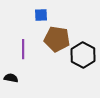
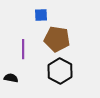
black hexagon: moved 23 px left, 16 px down
